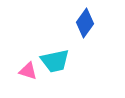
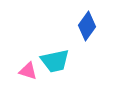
blue diamond: moved 2 px right, 3 px down
